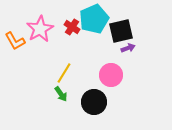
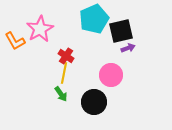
red cross: moved 6 px left, 29 px down
yellow line: rotated 20 degrees counterclockwise
